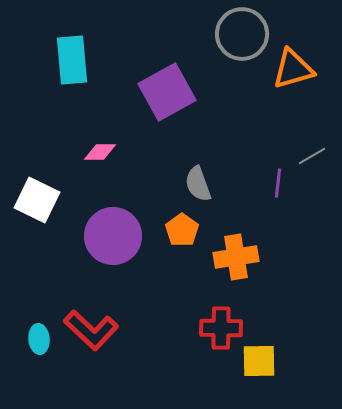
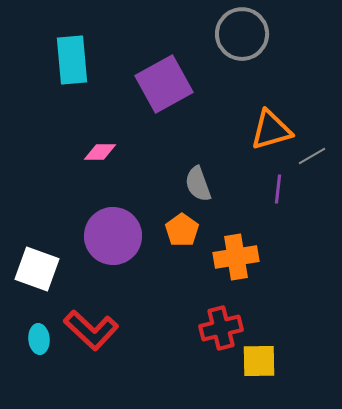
orange triangle: moved 22 px left, 61 px down
purple square: moved 3 px left, 8 px up
purple line: moved 6 px down
white square: moved 69 px down; rotated 6 degrees counterclockwise
red cross: rotated 15 degrees counterclockwise
